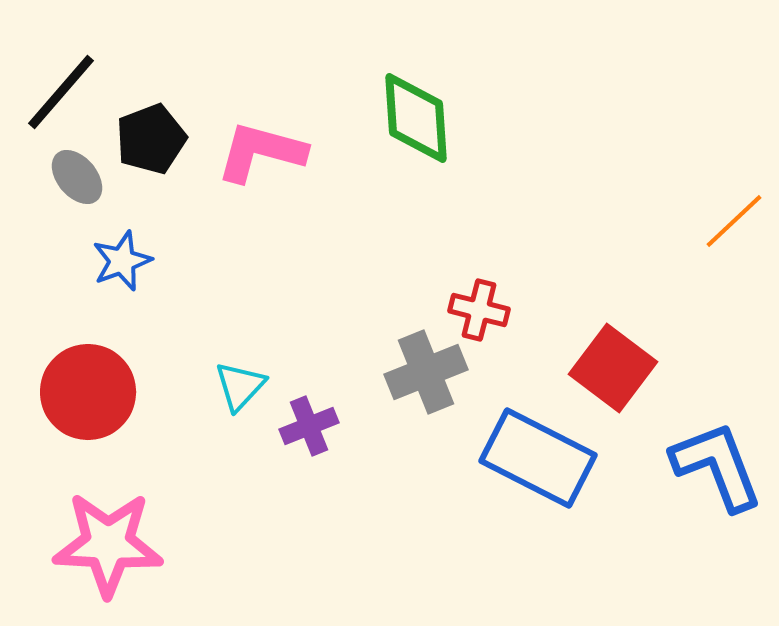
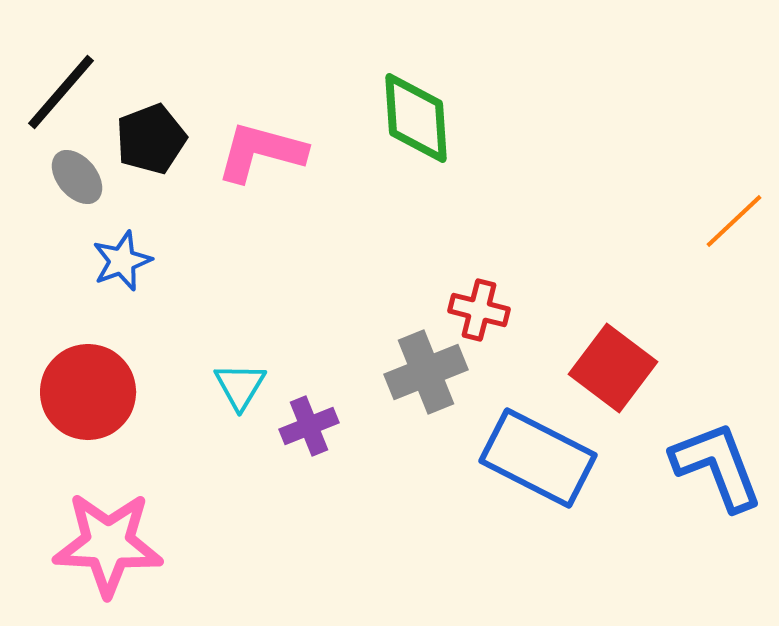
cyan triangle: rotated 12 degrees counterclockwise
